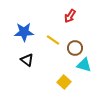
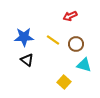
red arrow: rotated 32 degrees clockwise
blue star: moved 5 px down
brown circle: moved 1 px right, 4 px up
